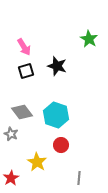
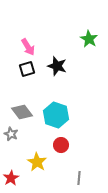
pink arrow: moved 4 px right
black square: moved 1 px right, 2 px up
